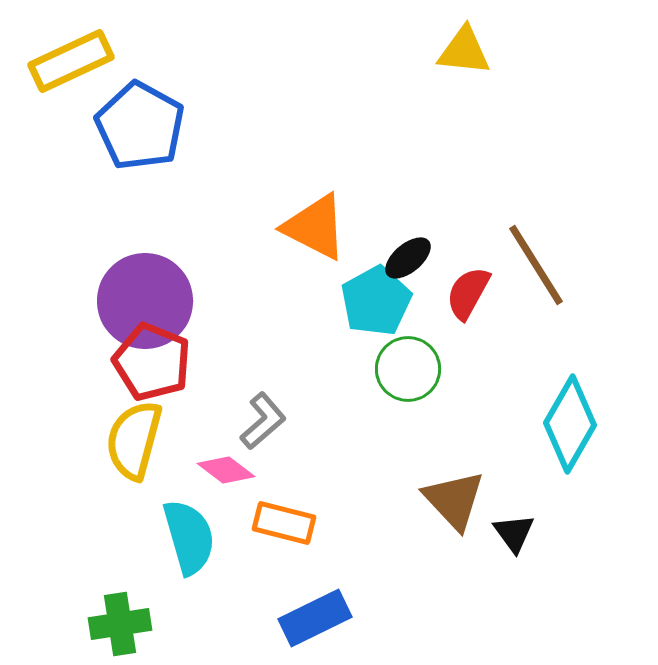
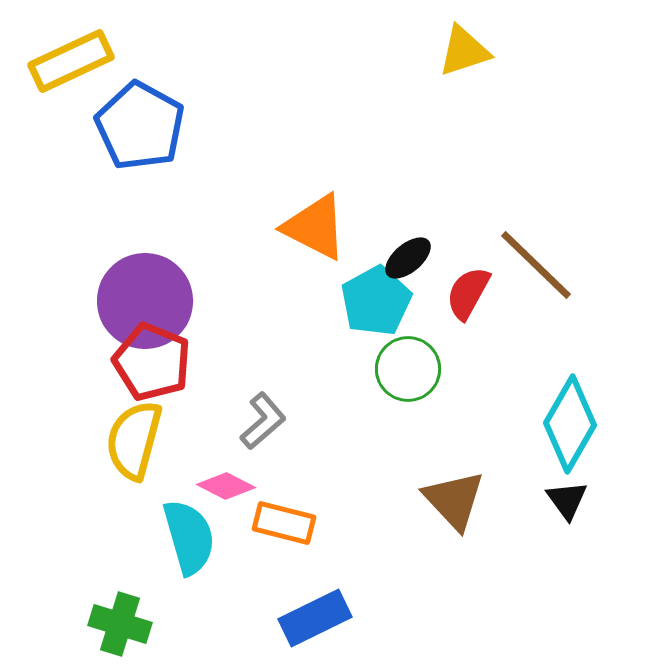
yellow triangle: rotated 24 degrees counterclockwise
brown line: rotated 14 degrees counterclockwise
pink diamond: moved 16 px down; rotated 10 degrees counterclockwise
black triangle: moved 53 px right, 33 px up
green cross: rotated 26 degrees clockwise
